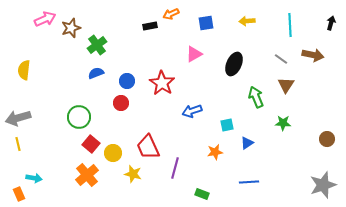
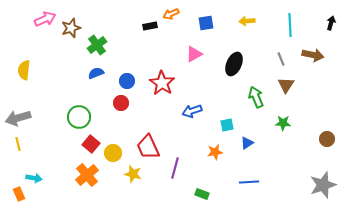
gray line: rotated 32 degrees clockwise
